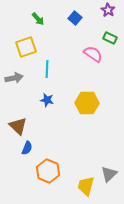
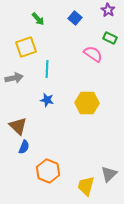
blue semicircle: moved 3 px left, 1 px up
